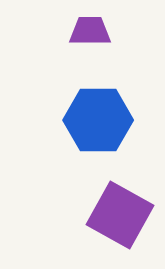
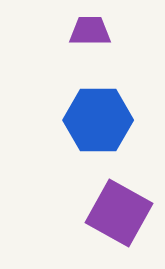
purple square: moved 1 px left, 2 px up
